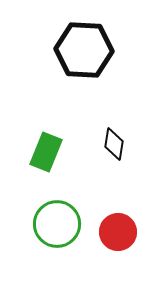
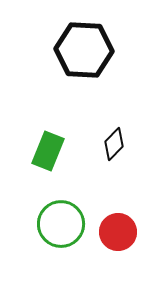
black diamond: rotated 36 degrees clockwise
green rectangle: moved 2 px right, 1 px up
green circle: moved 4 px right
